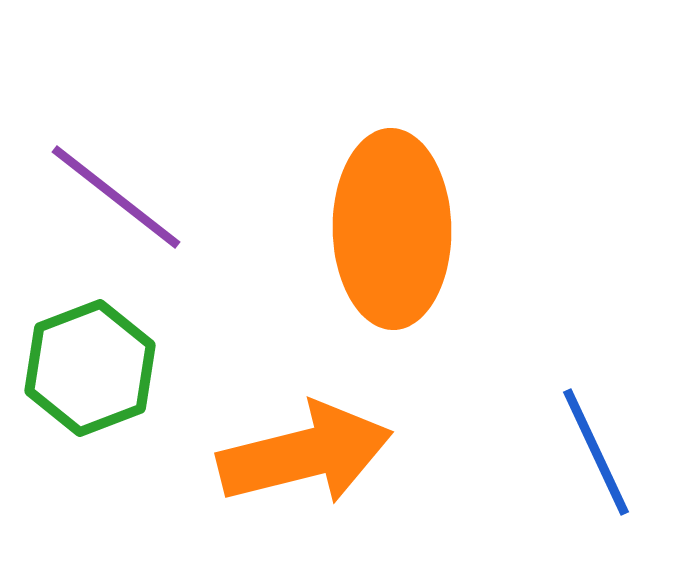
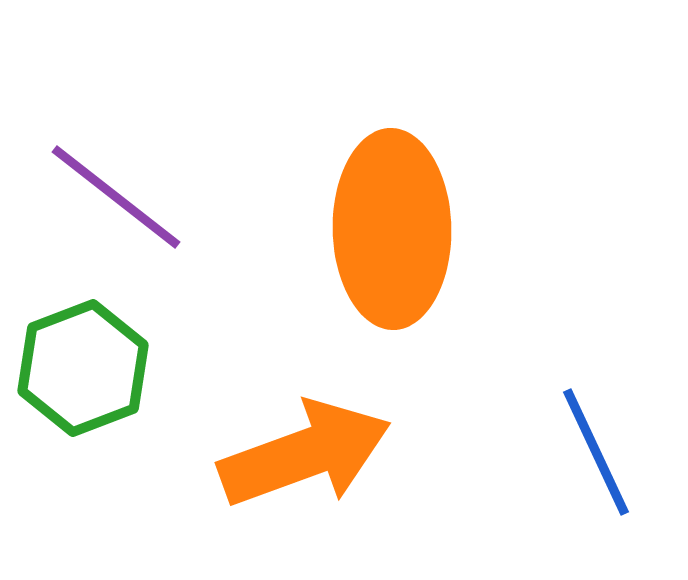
green hexagon: moved 7 px left
orange arrow: rotated 6 degrees counterclockwise
